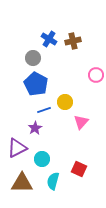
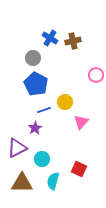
blue cross: moved 1 px right, 1 px up
